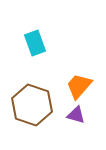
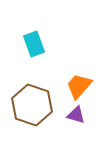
cyan rectangle: moved 1 px left, 1 px down
